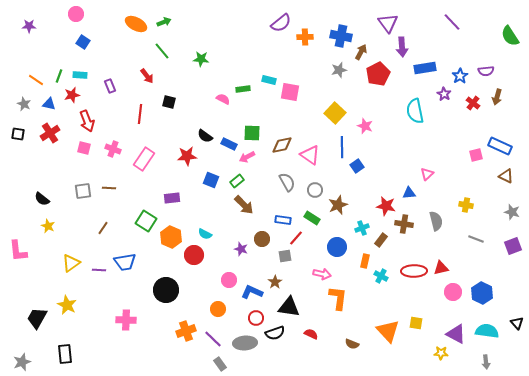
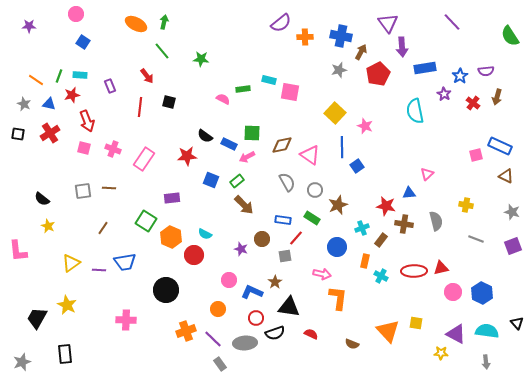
green arrow at (164, 22): rotated 56 degrees counterclockwise
red line at (140, 114): moved 7 px up
